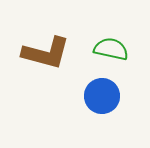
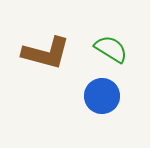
green semicircle: rotated 20 degrees clockwise
